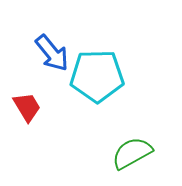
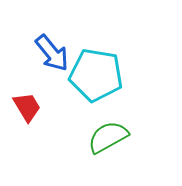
cyan pentagon: moved 1 px left, 1 px up; rotated 10 degrees clockwise
green semicircle: moved 24 px left, 16 px up
